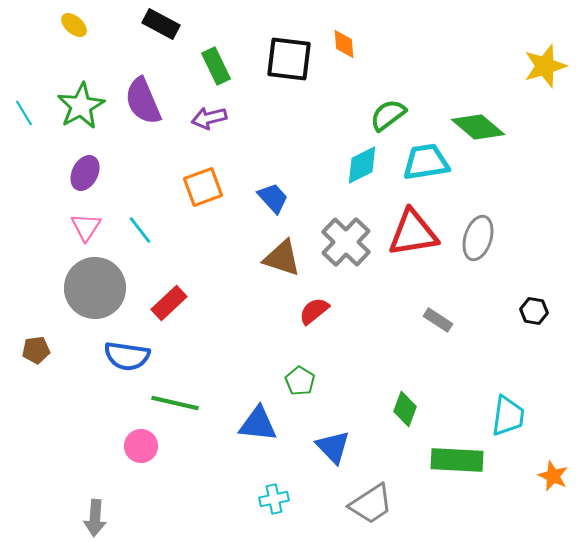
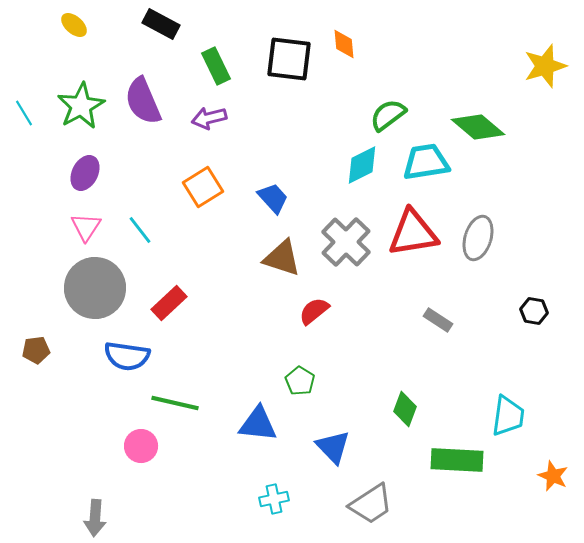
orange square at (203, 187): rotated 12 degrees counterclockwise
